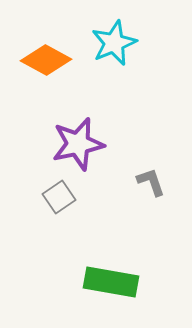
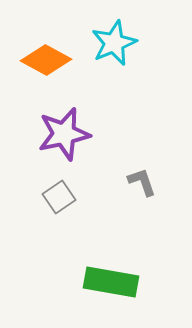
purple star: moved 14 px left, 10 px up
gray L-shape: moved 9 px left
